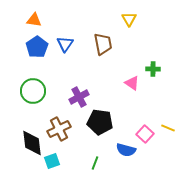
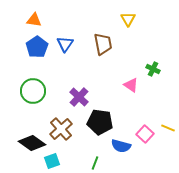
yellow triangle: moved 1 px left
green cross: rotated 24 degrees clockwise
pink triangle: moved 1 px left, 2 px down
purple cross: rotated 18 degrees counterclockwise
brown cross: moved 2 px right; rotated 15 degrees counterclockwise
black diamond: rotated 48 degrees counterclockwise
blue semicircle: moved 5 px left, 4 px up
